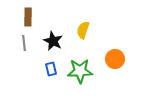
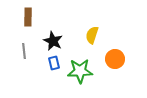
yellow semicircle: moved 9 px right, 5 px down
gray line: moved 8 px down
blue rectangle: moved 3 px right, 6 px up
